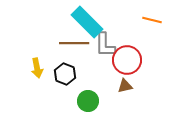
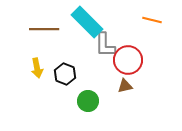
brown line: moved 30 px left, 14 px up
red circle: moved 1 px right
